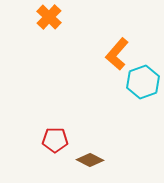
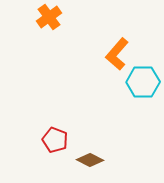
orange cross: rotated 10 degrees clockwise
cyan hexagon: rotated 20 degrees clockwise
red pentagon: rotated 20 degrees clockwise
